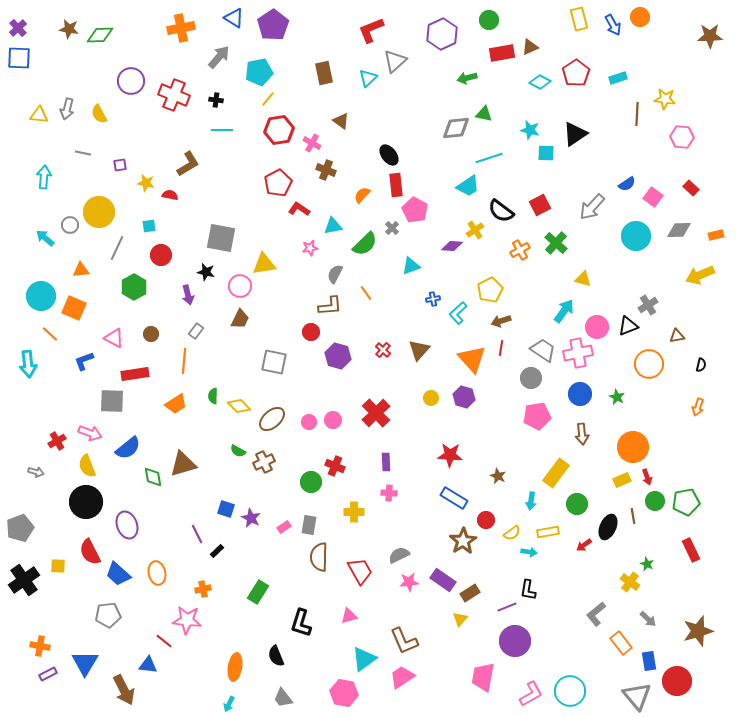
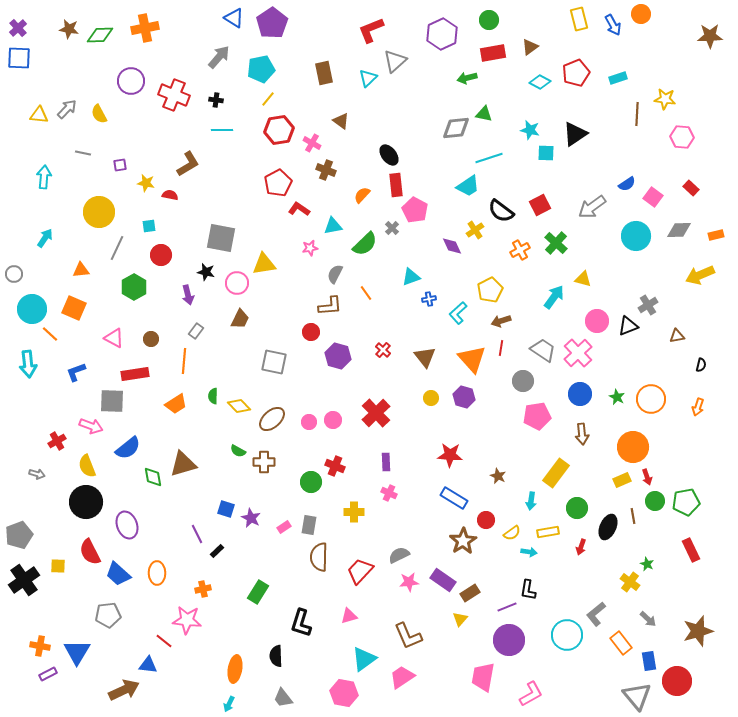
orange circle at (640, 17): moved 1 px right, 3 px up
purple pentagon at (273, 25): moved 1 px left, 2 px up
orange cross at (181, 28): moved 36 px left
brown triangle at (530, 47): rotated 12 degrees counterclockwise
red rectangle at (502, 53): moved 9 px left
cyan pentagon at (259, 72): moved 2 px right, 3 px up
red pentagon at (576, 73): rotated 12 degrees clockwise
gray arrow at (67, 109): rotated 150 degrees counterclockwise
gray arrow at (592, 207): rotated 12 degrees clockwise
gray circle at (70, 225): moved 56 px left, 49 px down
cyan arrow at (45, 238): rotated 84 degrees clockwise
purple diamond at (452, 246): rotated 60 degrees clockwise
cyan triangle at (411, 266): moved 11 px down
pink circle at (240, 286): moved 3 px left, 3 px up
cyan circle at (41, 296): moved 9 px left, 13 px down
blue cross at (433, 299): moved 4 px left
cyan arrow at (564, 311): moved 10 px left, 14 px up
pink circle at (597, 327): moved 6 px up
brown circle at (151, 334): moved 5 px down
brown triangle at (419, 350): moved 6 px right, 7 px down; rotated 20 degrees counterclockwise
pink cross at (578, 353): rotated 32 degrees counterclockwise
blue L-shape at (84, 361): moved 8 px left, 11 px down
orange circle at (649, 364): moved 2 px right, 35 px down
gray circle at (531, 378): moved 8 px left, 3 px down
pink arrow at (90, 433): moved 1 px right, 7 px up
brown cross at (264, 462): rotated 25 degrees clockwise
gray arrow at (36, 472): moved 1 px right, 2 px down
pink cross at (389, 493): rotated 21 degrees clockwise
green circle at (577, 504): moved 4 px down
gray pentagon at (20, 528): moved 1 px left, 7 px down
red arrow at (584, 545): moved 3 px left, 2 px down; rotated 35 degrees counterclockwise
red trapezoid at (360, 571): rotated 108 degrees counterclockwise
orange ellipse at (157, 573): rotated 10 degrees clockwise
brown L-shape at (404, 641): moved 4 px right, 5 px up
purple circle at (515, 641): moved 6 px left, 1 px up
black semicircle at (276, 656): rotated 20 degrees clockwise
blue triangle at (85, 663): moved 8 px left, 11 px up
orange ellipse at (235, 667): moved 2 px down
brown arrow at (124, 690): rotated 88 degrees counterclockwise
cyan circle at (570, 691): moved 3 px left, 56 px up
